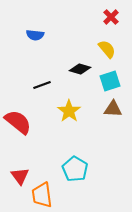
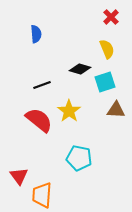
blue semicircle: moved 1 px right, 1 px up; rotated 102 degrees counterclockwise
yellow semicircle: rotated 18 degrees clockwise
cyan square: moved 5 px left, 1 px down
brown triangle: moved 3 px right, 1 px down
red semicircle: moved 21 px right, 2 px up
cyan pentagon: moved 4 px right, 11 px up; rotated 20 degrees counterclockwise
red triangle: moved 1 px left
orange trapezoid: rotated 12 degrees clockwise
